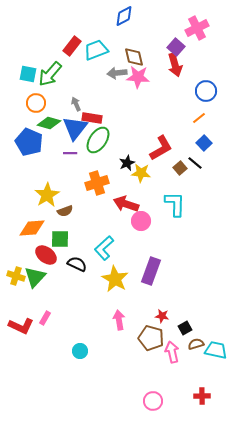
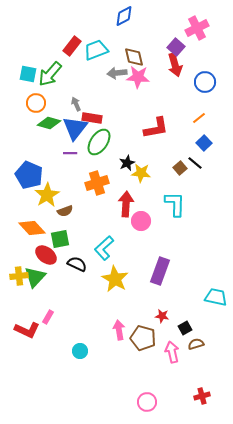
blue circle at (206, 91): moved 1 px left, 9 px up
green ellipse at (98, 140): moved 1 px right, 2 px down
blue pentagon at (29, 142): moved 33 px down
red L-shape at (161, 148): moved 5 px left, 20 px up; rotated 20 degrees clockwise
red arrow at (126, 204): rotated 75 degrees clockwise
orange diamond at (32, 228): rotated 52 degrees clockwise
green square at (60, 239): rotated 12 degrees counterclockwise
purple rectangle at (151, 271): moved 9 px right
yellow cross at (16, 276): moved 3 px right; rotated 24 degrees counterclockwise
pink rectangle at (45, 318): moved 3 px right, 1 px up
pink arrow at (119, 320): moved 10 px down
red L-shape at (21, 326): moved 6 px right, 4 px down
brown pentagon at (151, 338): moved 8 px left
cyan trapezoid at (216, 350): moved 53 px up
red cross at (202, 396): rotated 14 degrees counterclockwise
pink circle at (153, 401): moved 6 px left, 1 px down
